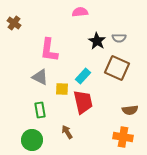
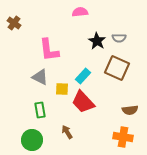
pink L-shape: rotated 15 degrees counterclockwise
red trapezoid: rotated 150 degrees clockwise
